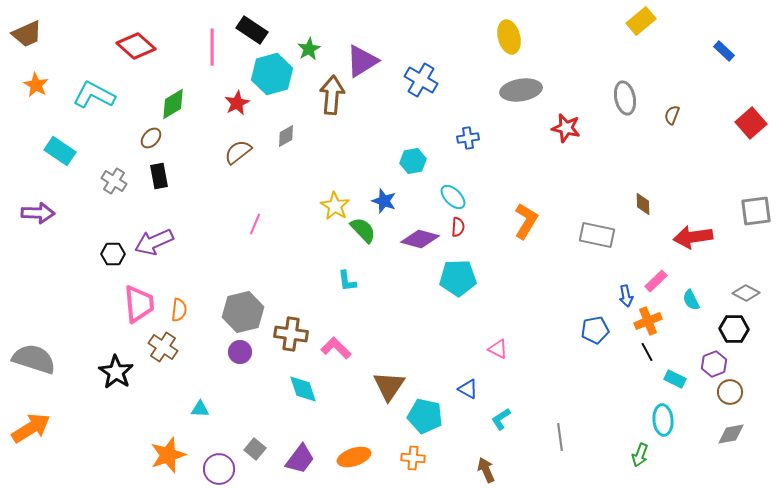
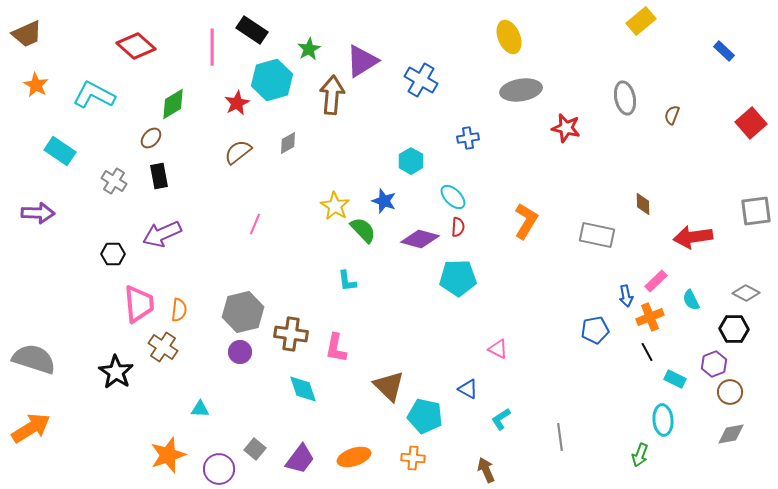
yellow ellipse at (509, 37): rotated 8 degrees counterclockwise
cyan hexagon at (272, 74): moved 6 px down
gray diamond at (286, 136): moved 2 px right, 7 px down
cyan hexagon at (413, 161): moved 2 px left; rotated 20 degrees counterclockwise
purple arrow at (154, 242): moved 8 px right, 8 px up
orange cross at (648, 321): moved 2 px right, 4 px up
pink L-shape at (336, 348): rotated 124 degrees counterclockwise
brown triangle at (389, 386): rotated 20 degrees counterclockwise
